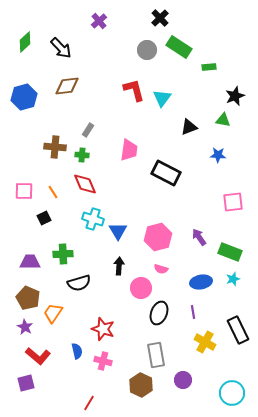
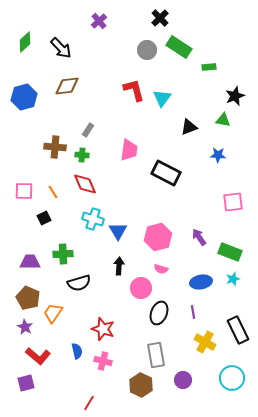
cyan circle at (232, 393): moved 15 px up
